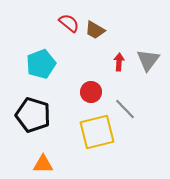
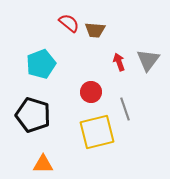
brown trapezoid: rotated 25 degrees counterclockwise
red arrow: rotated 24 degrees counterclockwise
gray line: rotated 25 degrees clockwise
